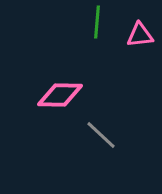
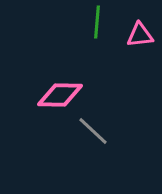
gray line: moved 8 px left, 4 px up
